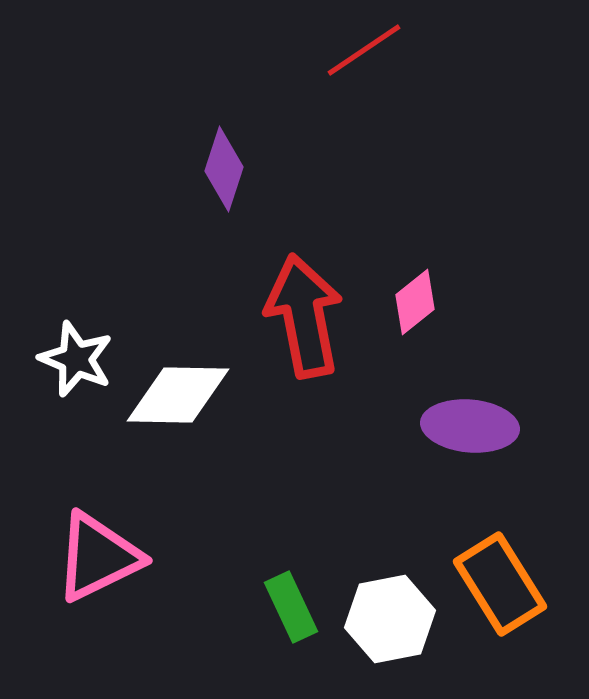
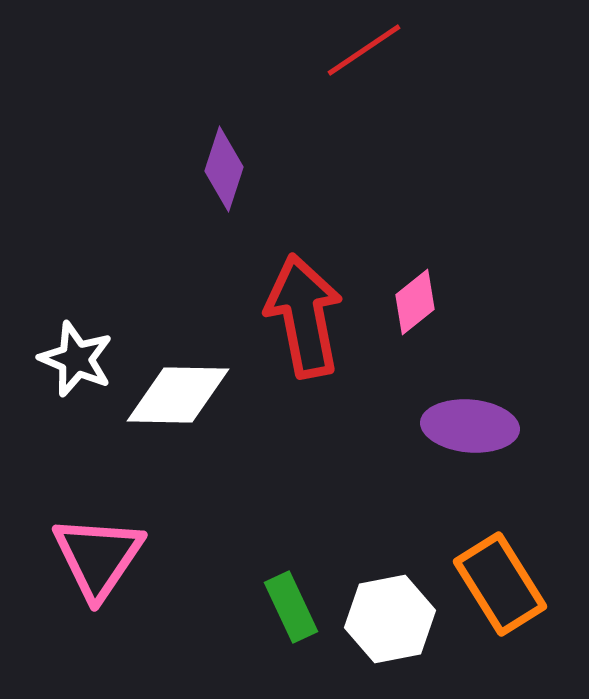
pink triangle: rotated 30 degrees counterclockwise
